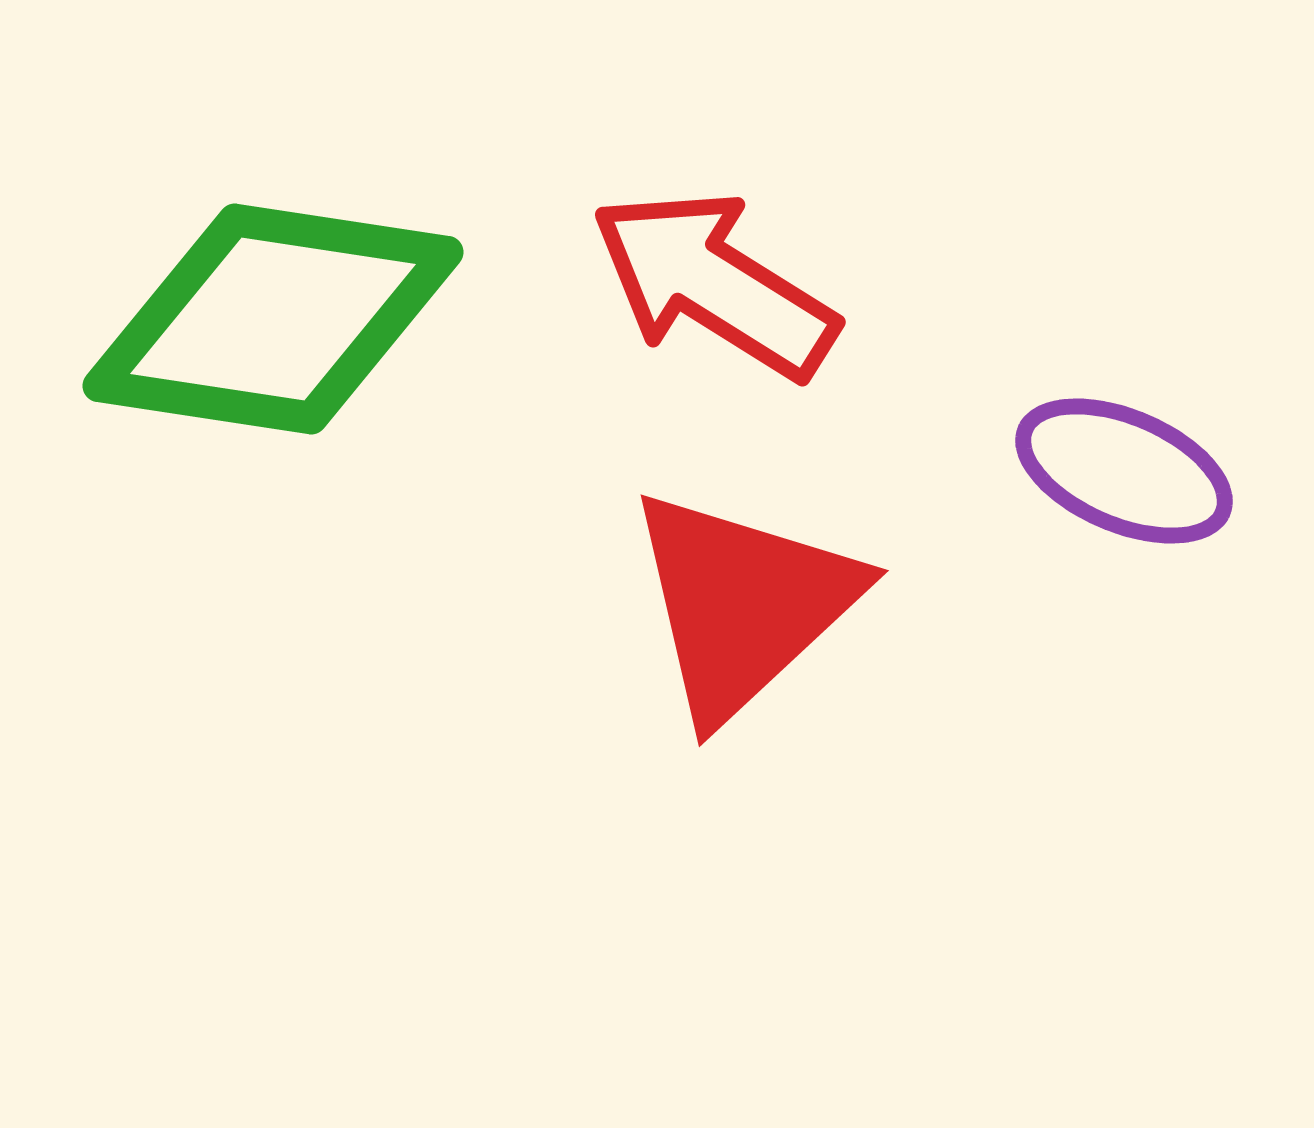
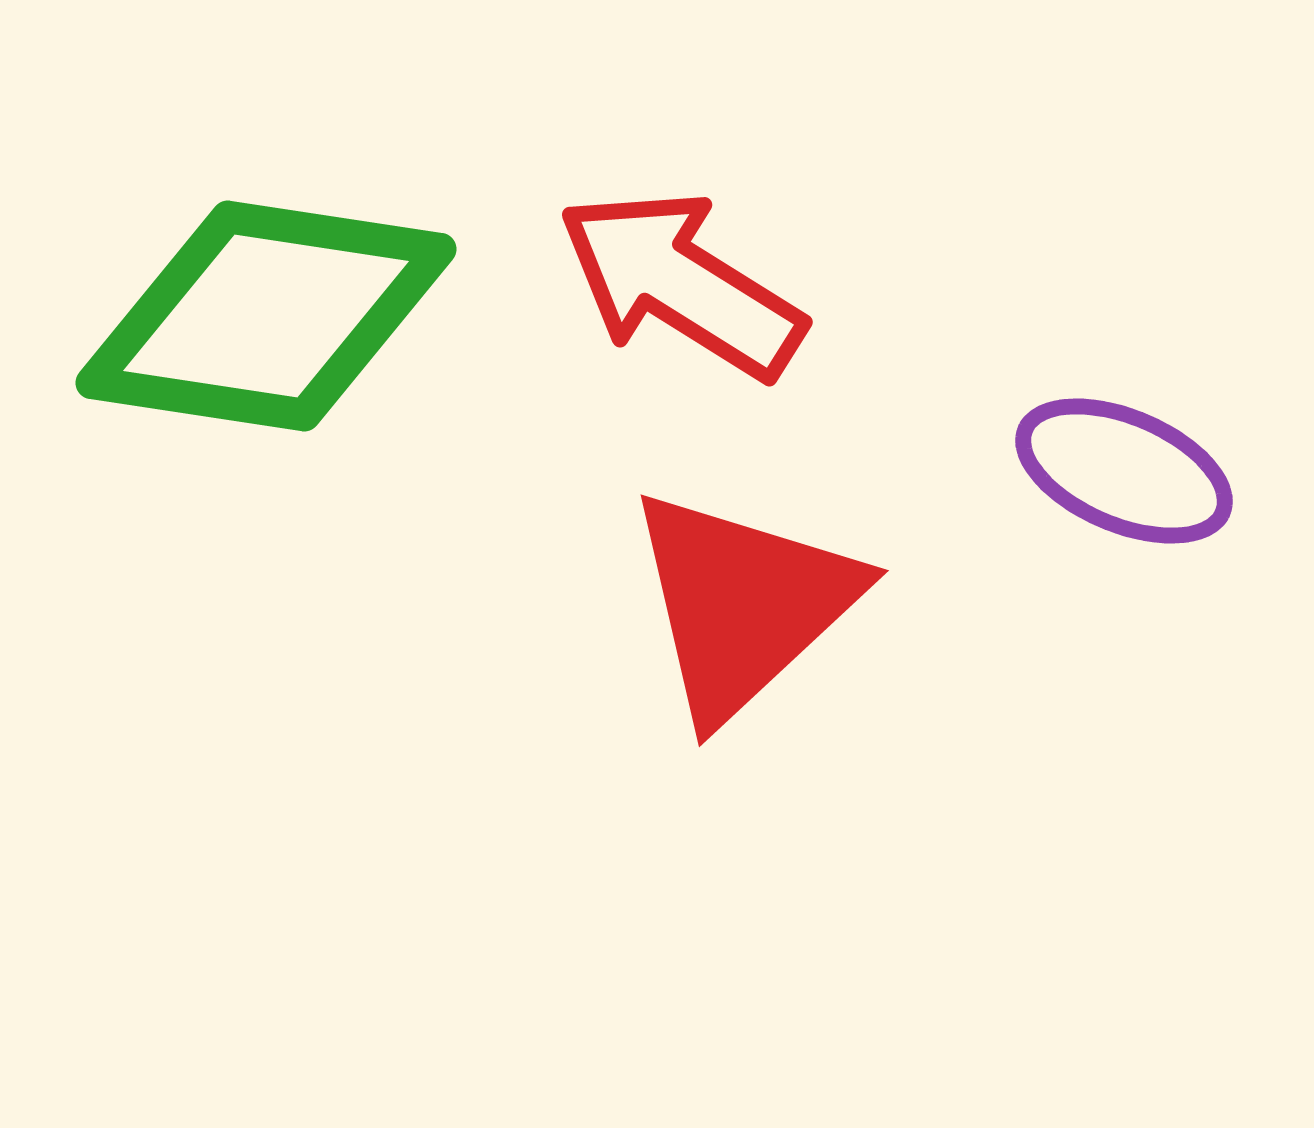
red arrow: moved 33 px left
green diamond: moved 7 px left, 3 px up
